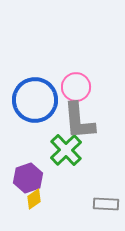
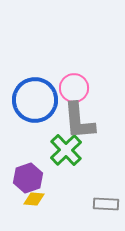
pink circle: moved 2 px left, 1 px down
yellow diamond: rotated 40 degrees clockwise
